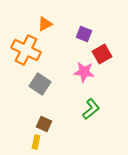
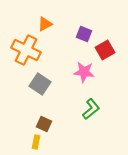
red square: moved 3 px right, 4 px up
